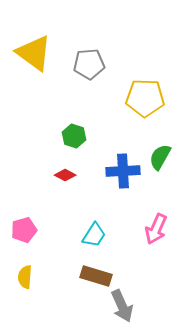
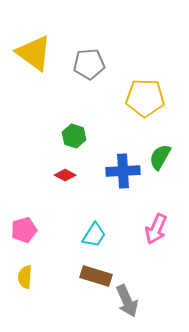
gray arrow: moved 5 px right, 5 px up
